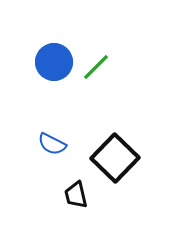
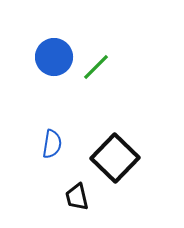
blue circle: moved 5 px up
blue semicircle: rotated 108 degrees counterclockwise
black trapezoid: moved 1 px right, 2 px down
